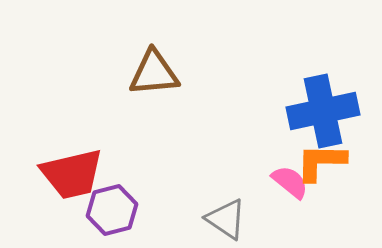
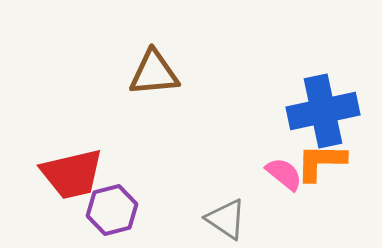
pink semicircle: moved 6 px left, 8 px up
